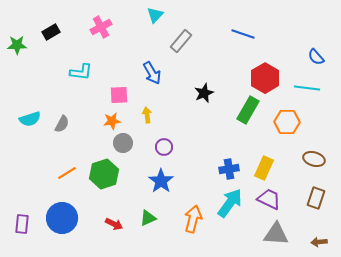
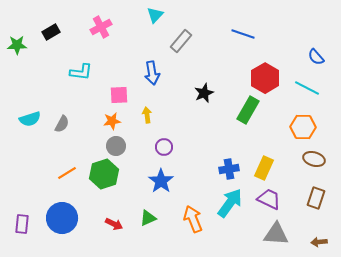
blue arrow: rotated 20 degrees clockwise
cyan line: rotated 20 degrees clockwise
orange hexagon: moved 16 px right, 5 px down
gray circle: moved 7 px left, 3 px down
orange arrow: rotated 36 degrees counterclockwise
